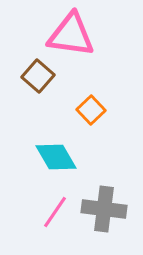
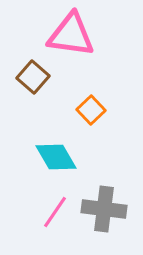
brown square: moved 5 px left, 1 px down
